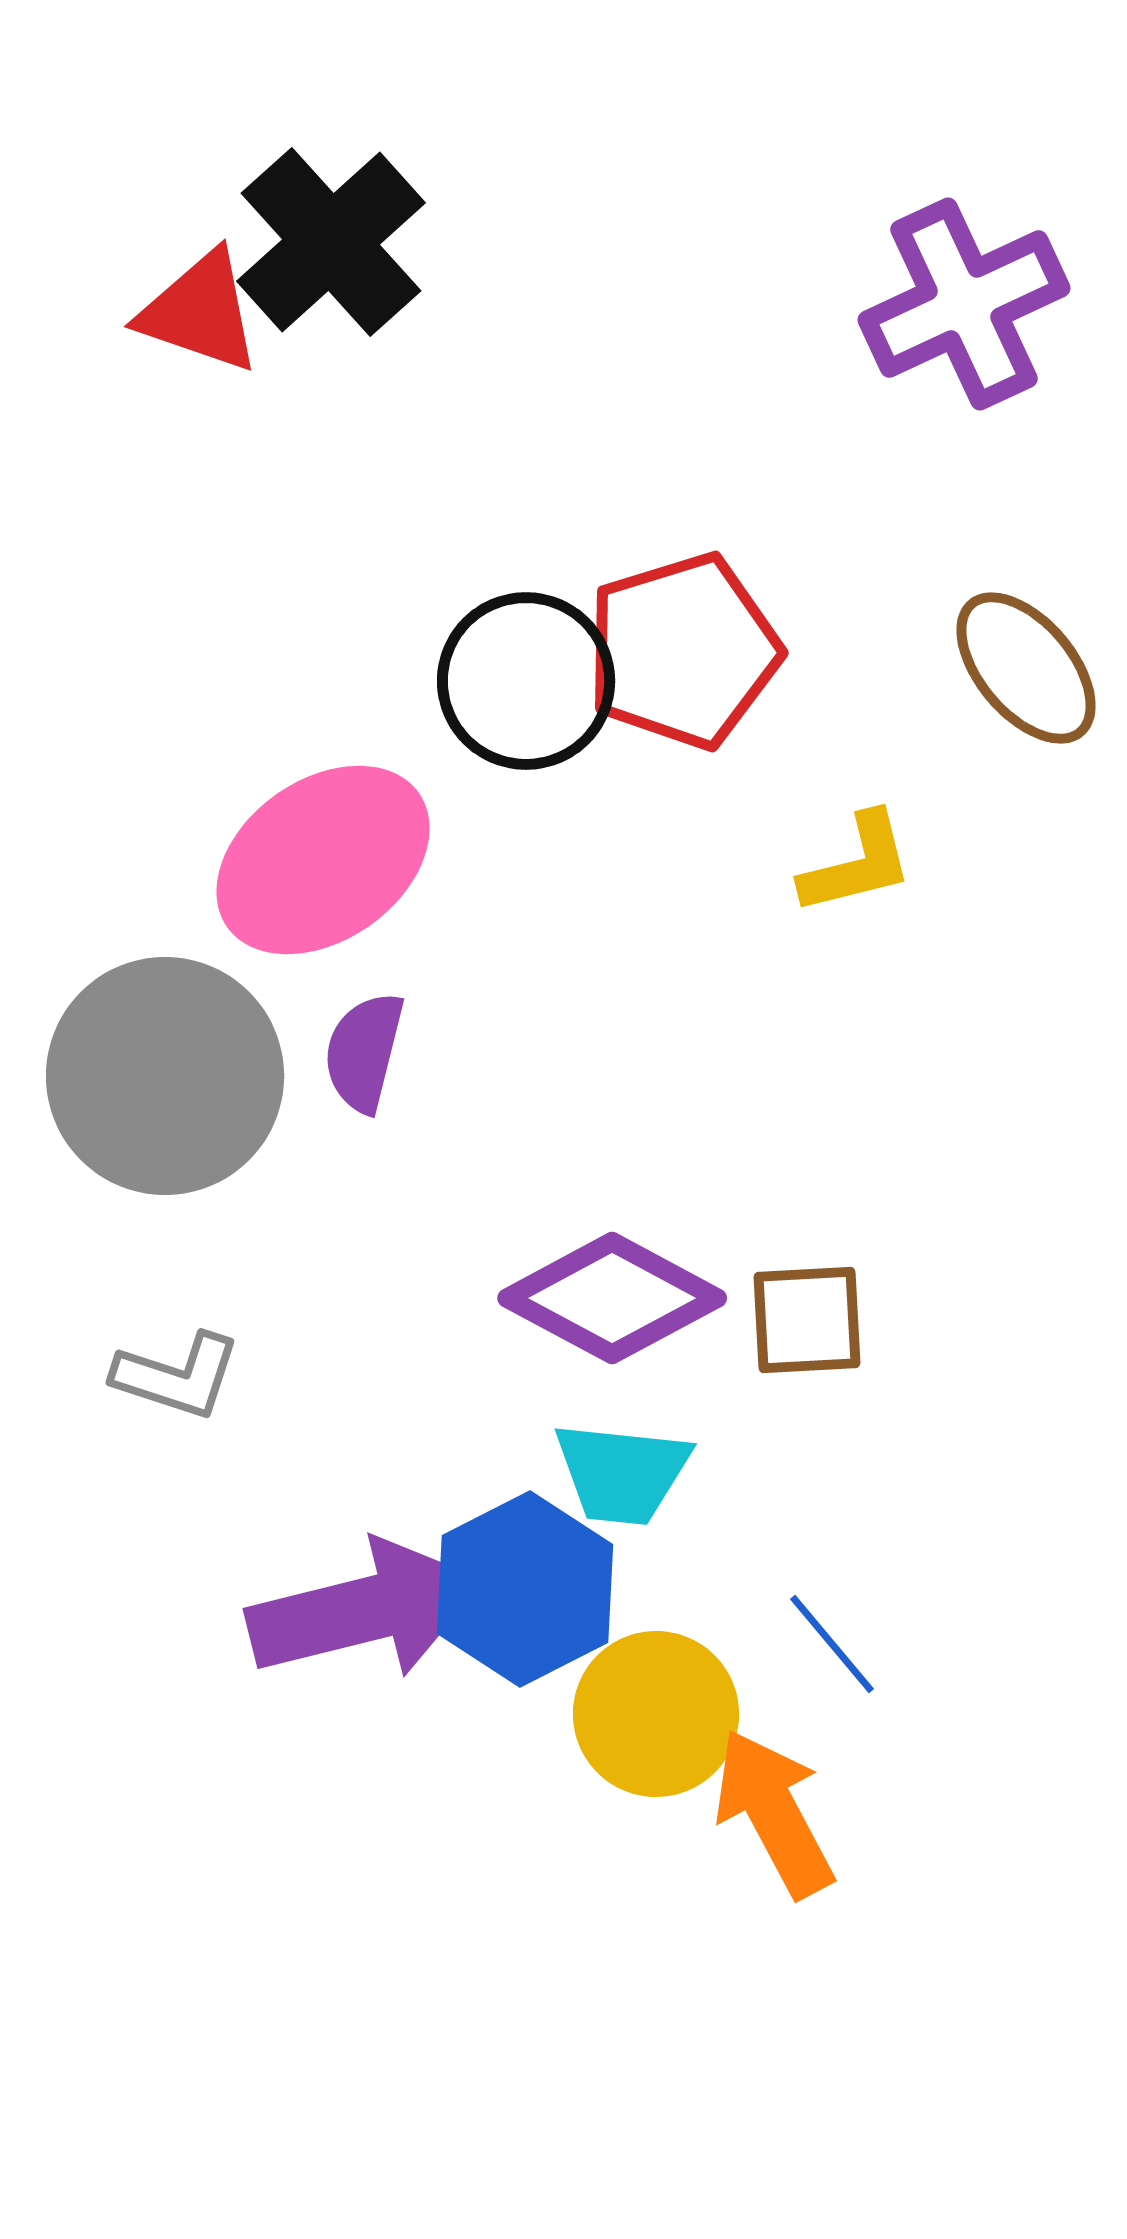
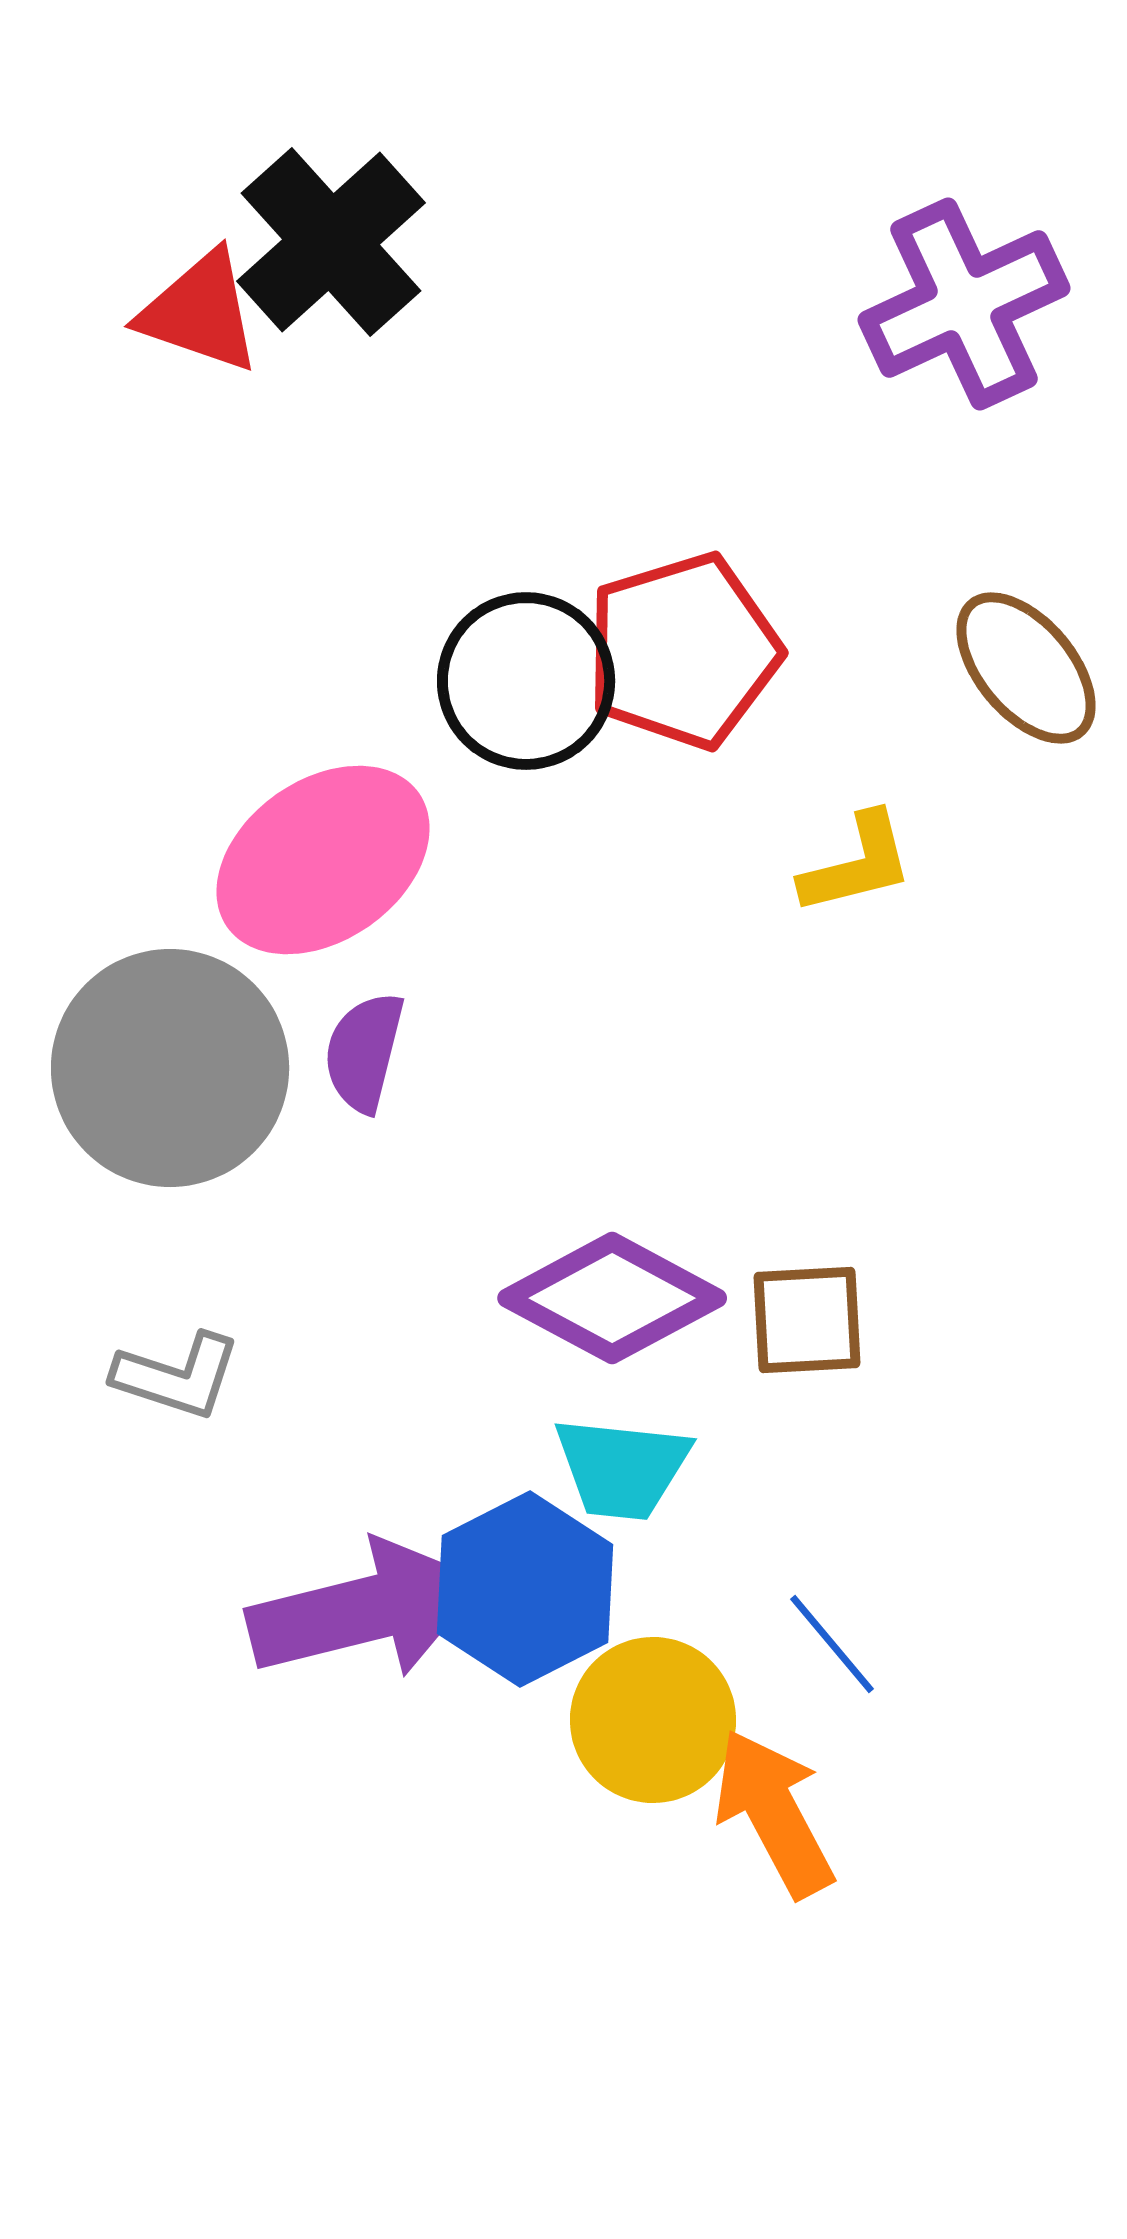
gray circle: moved 5 px right, 8 px up
cyan trapezoid: moved 5 px up
yellow circle: moved 3 px left, 6 px down
